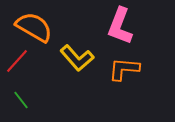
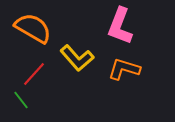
orange semicircle: moved 1 px left, 1 px down
red line: moved 17 px right, 13 px down
orange L-shape: rotated 12 degrees clockwise
